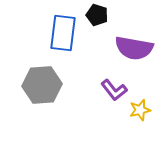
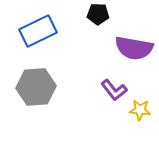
black pentagon: moved 1 px right, 1 px up; rotated 15 degrees counterclockwise
blue rectangle: moved 25 px left, 2 px up; rotated 57 degrees clockwise
gray hexagon: moved 6 px left, 2 px down
yellow star: rotated 20 degrees clockwise
